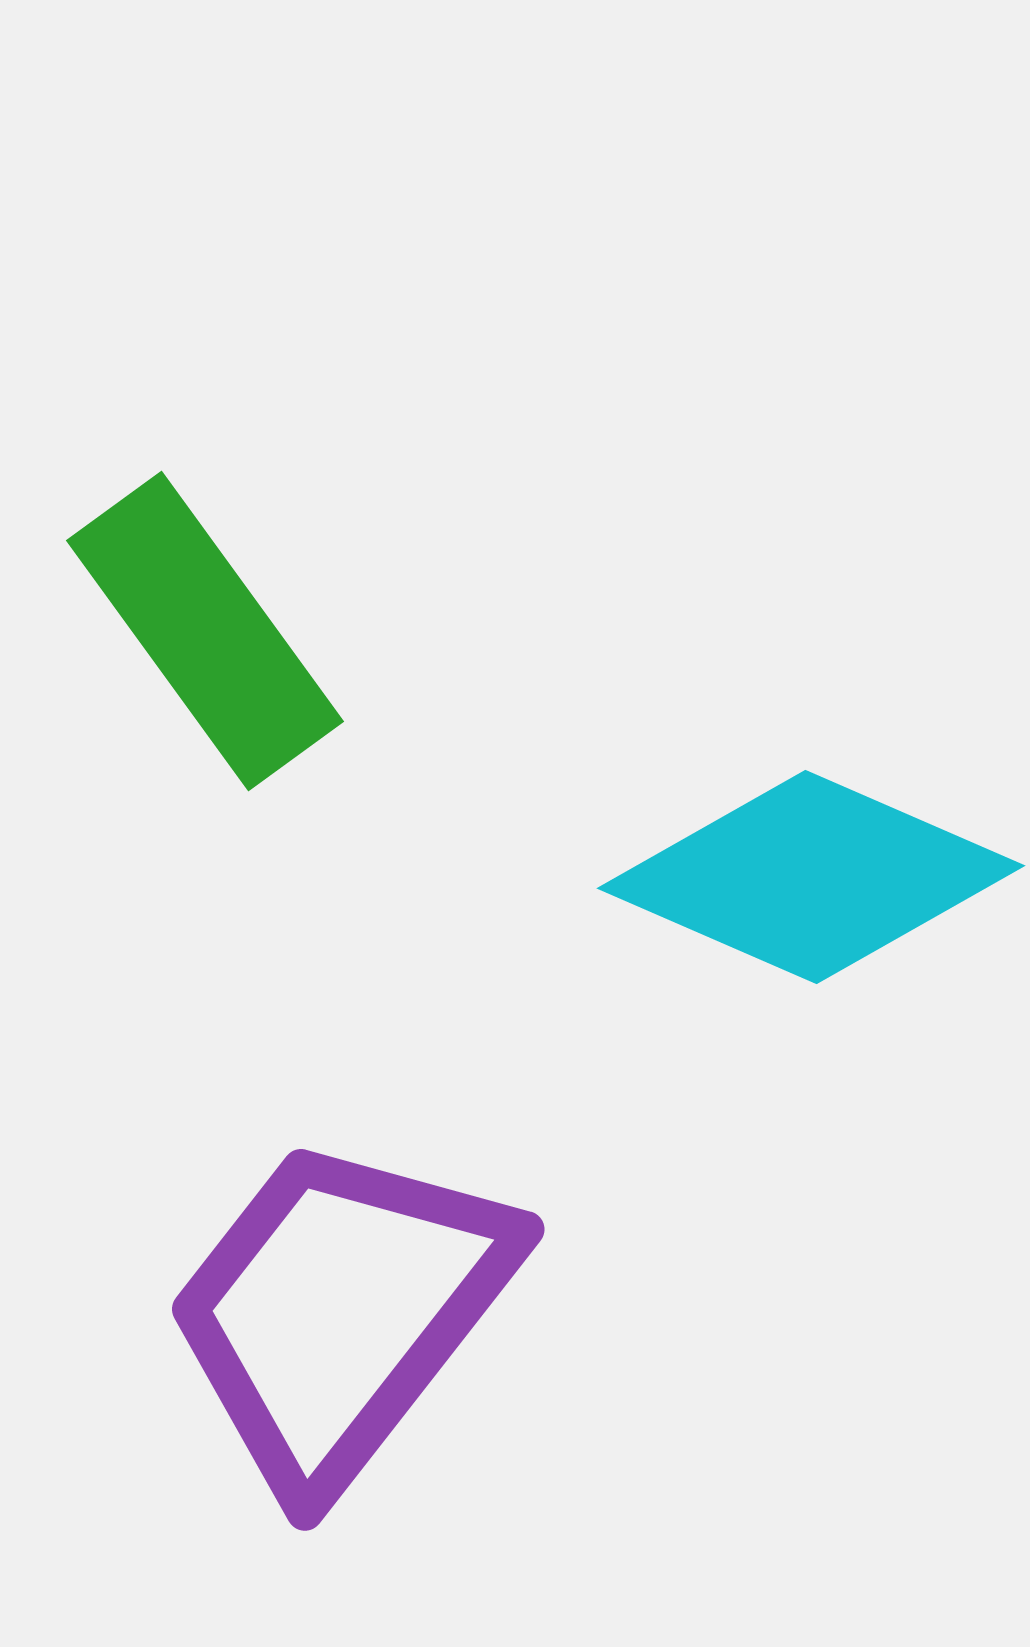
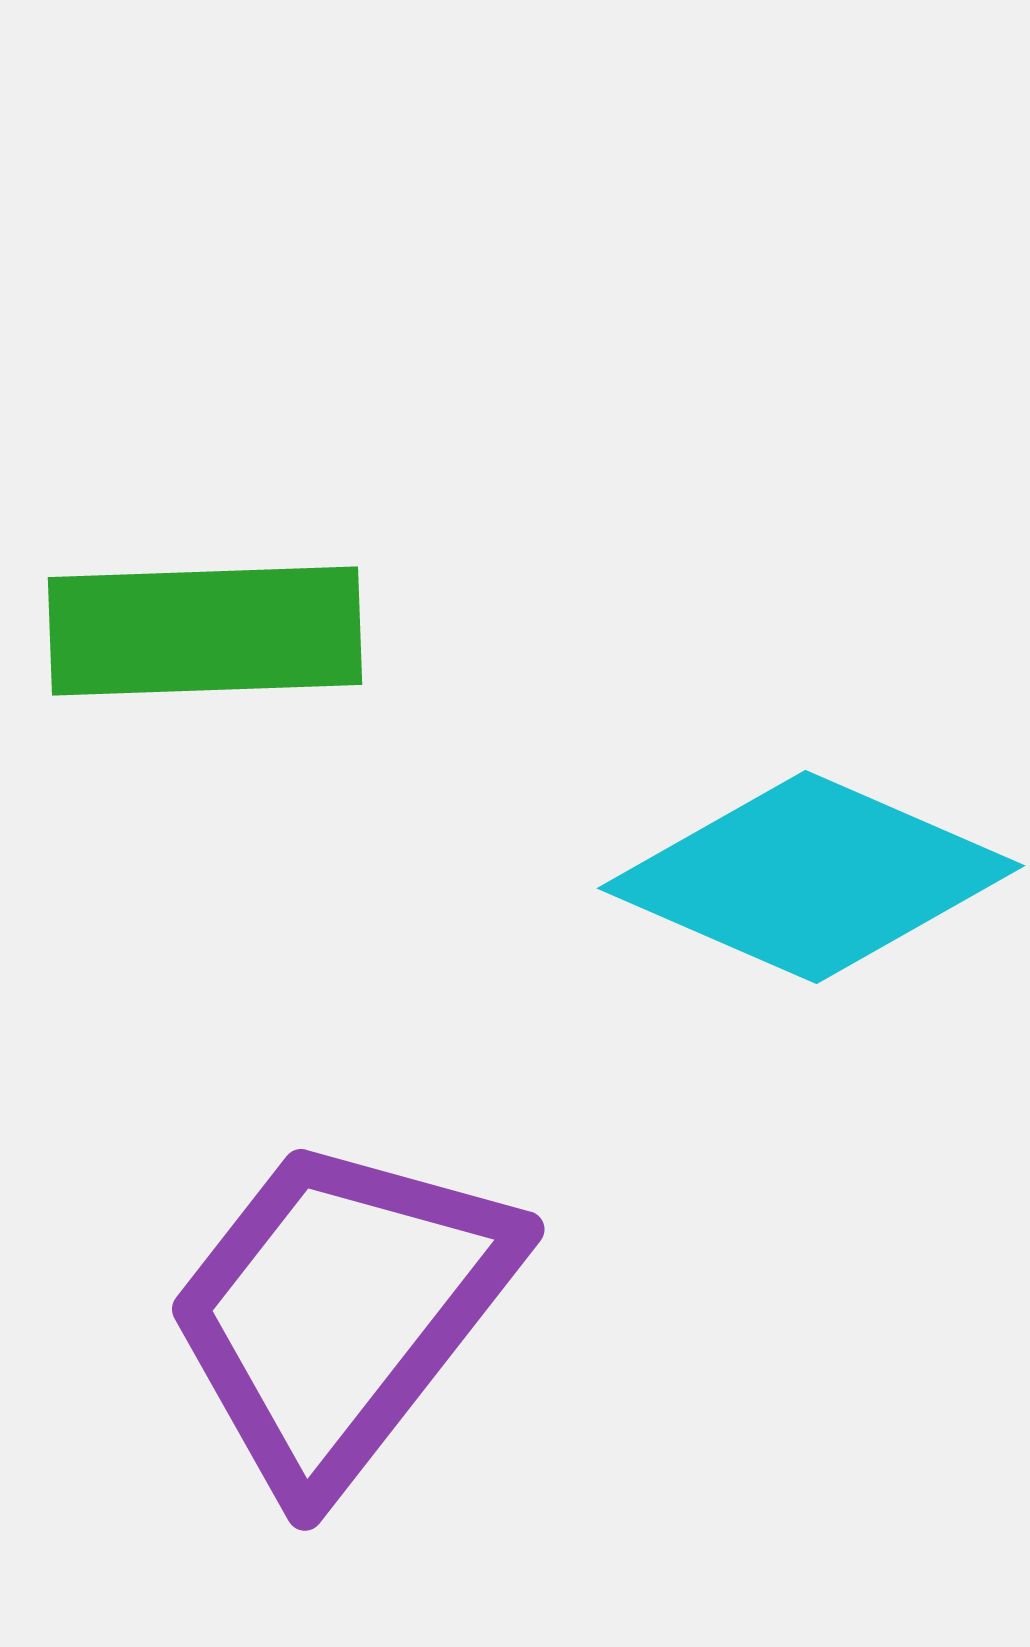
green rectangle: rotated 56 degrees counterclockwise
